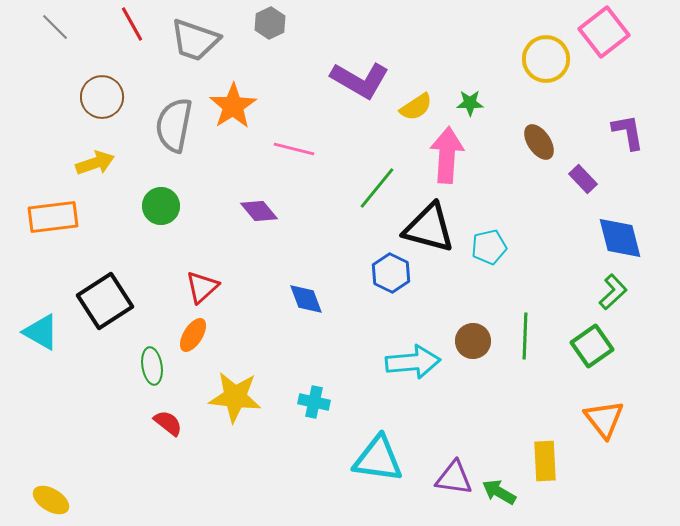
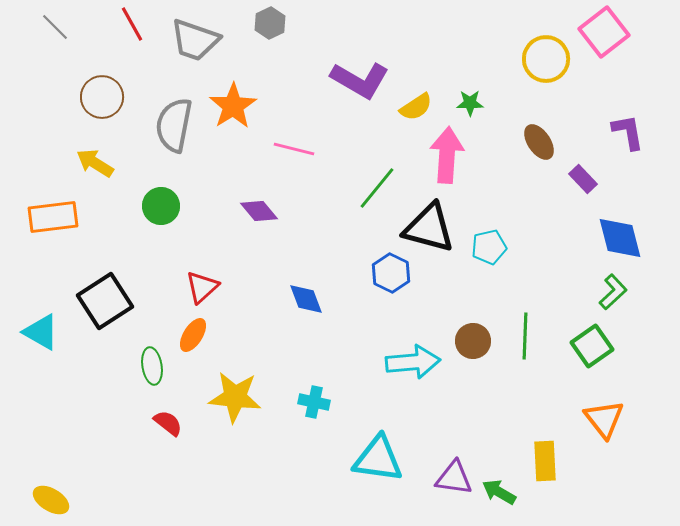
yellow arrow at (95, 163): rotated 129 degrees counterclockwise
